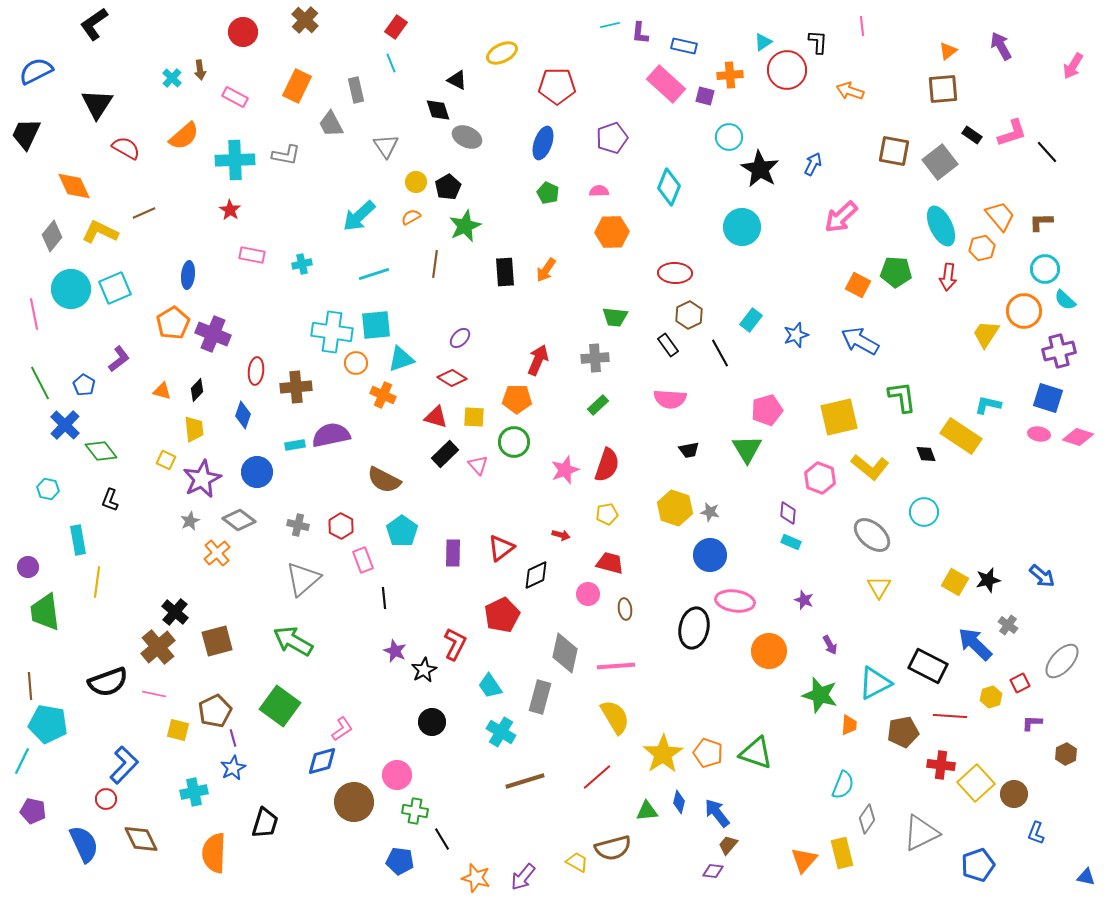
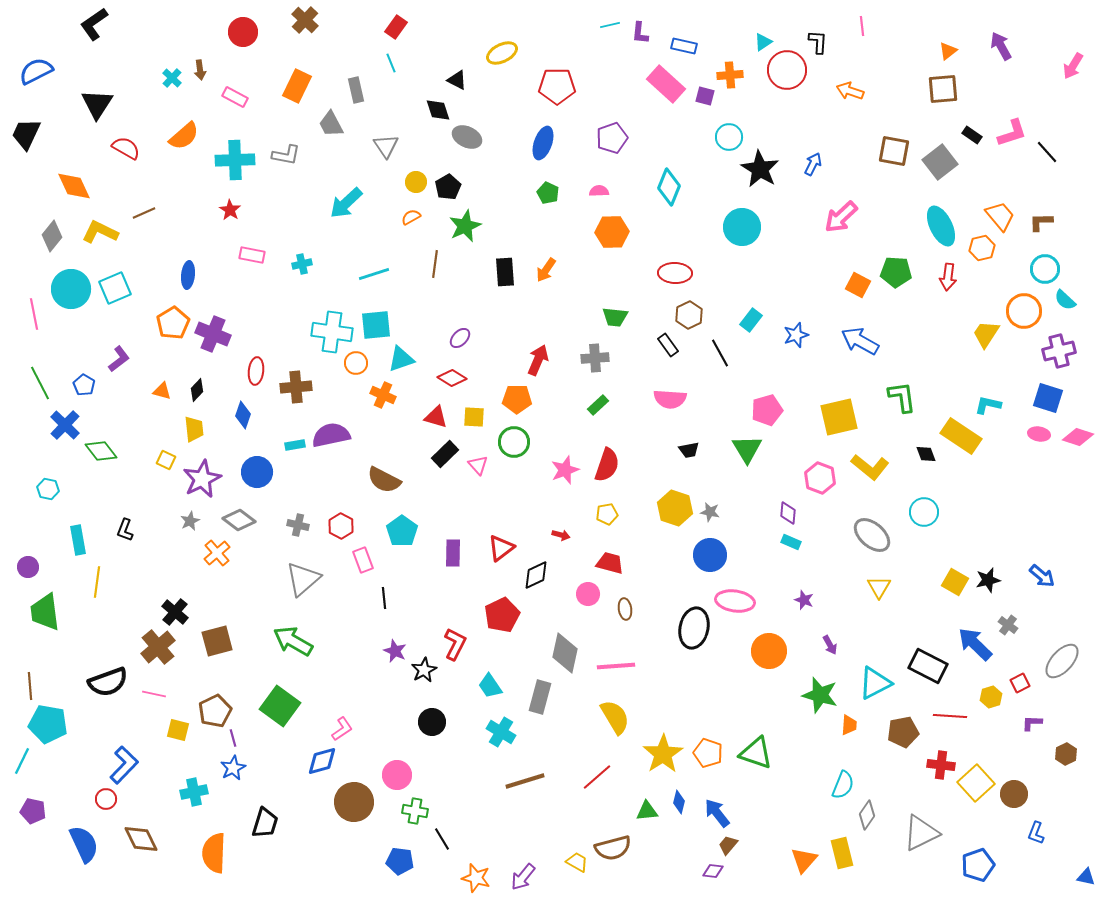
cyan arrow at (359, 216): moved 13 px left, 13 px up
black L-shape at (110, 500): moved 15 px right, 30 px down
gray diamond at (867, 819): moved 4 px up
